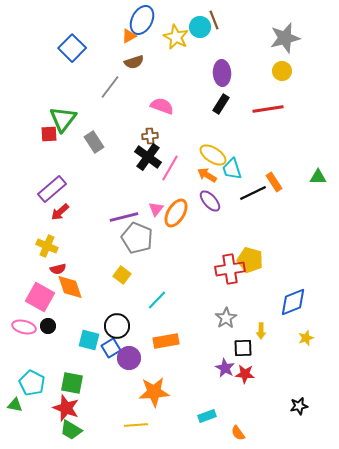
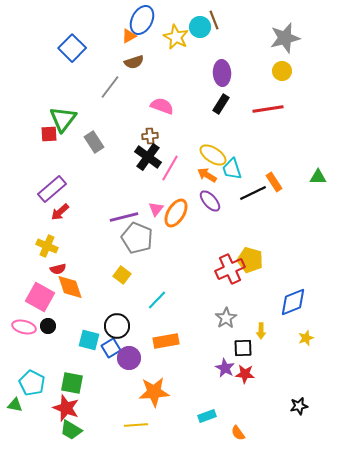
red cross at (230, 269): rotated 16 degrees counterclockwise
